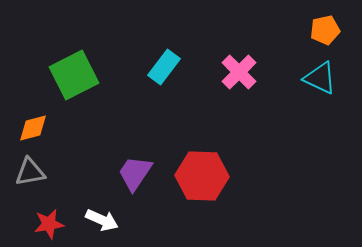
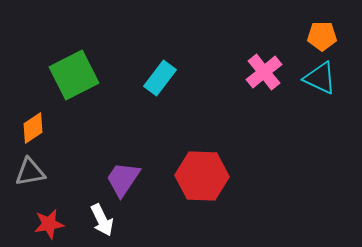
orange pentagon: moved 3 px left, 6 px down; rotated 12 degrees clockwise
cyan rectangle: moved 4 px left, 11 px down
pink cross: moved 25 px right; rotated 6 degrees clockwise
orange diamond: rotated 20 degrees counterclockwise
purple trapezoid: moved 12 px left, 6 px down
white arrow: rotated 40 degrees clockwise
